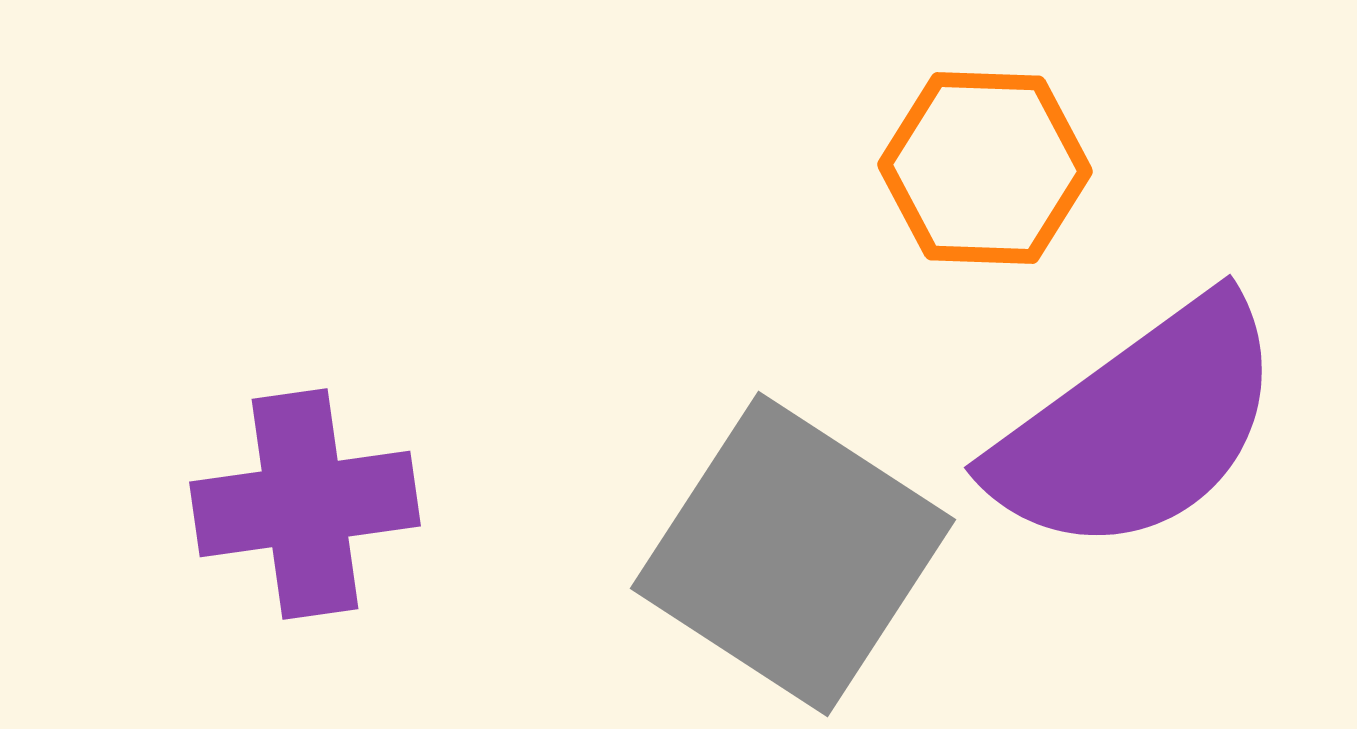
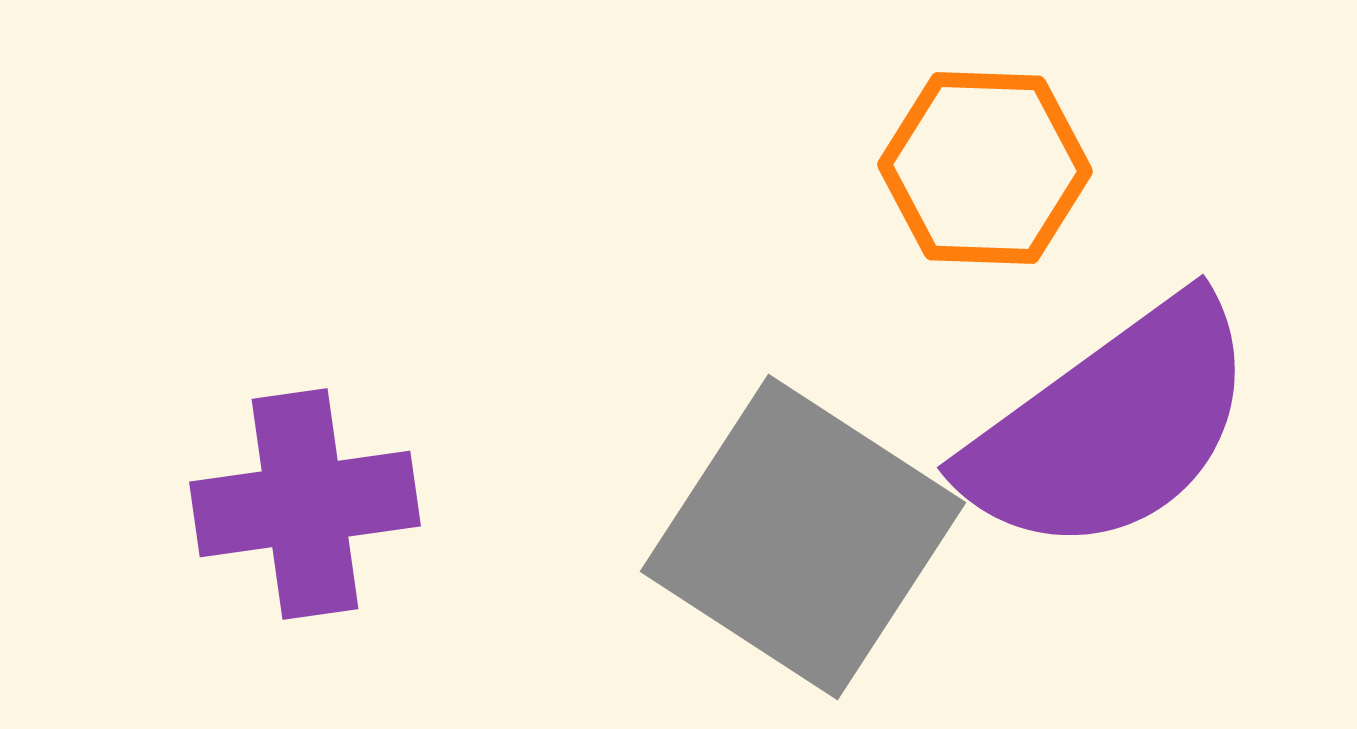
purple semicircle: moved 27 px left
gray square: moved 10 px right, 17 px up
